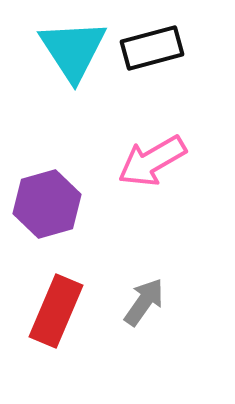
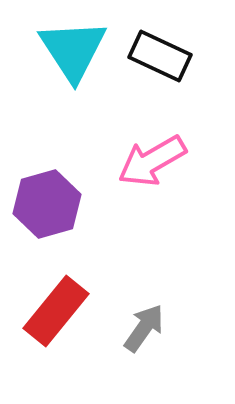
black rectangle: moved 8 px right, 8 px down; rotated 40 degrees clockwise
gray arrow: moved 26 px down
red rectangle: rotated 16 degrees clockwise
